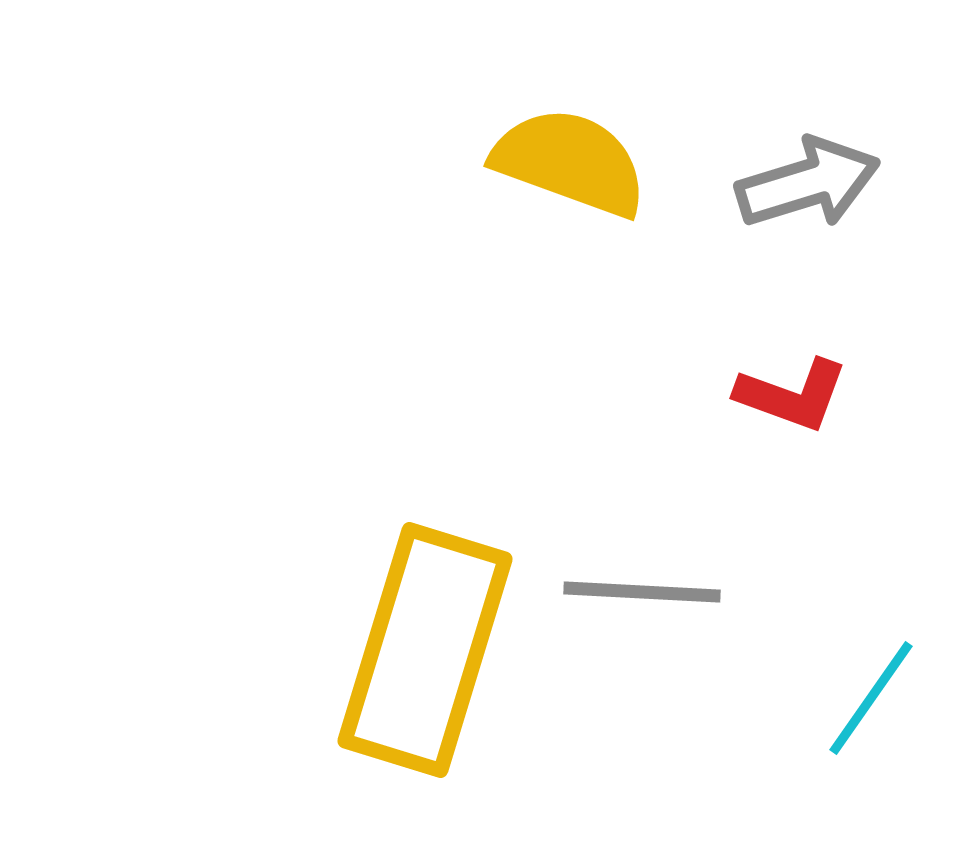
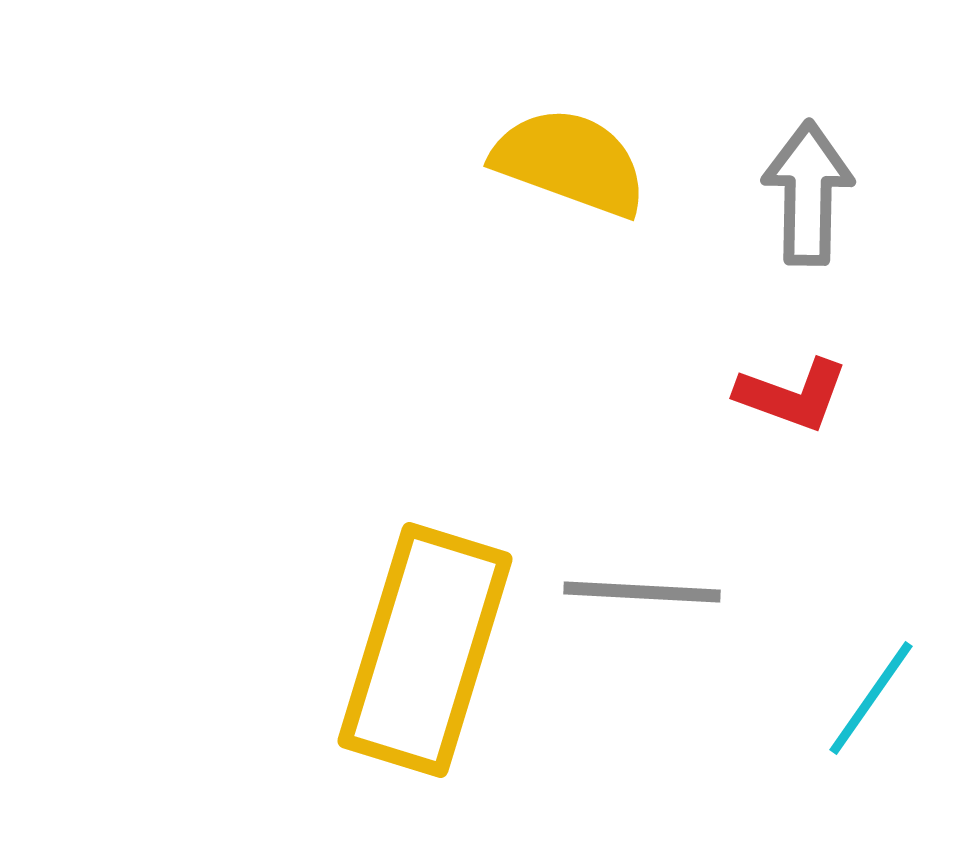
gray arrow: moved 10 px down; rotated 72 degrees counterclockwise
